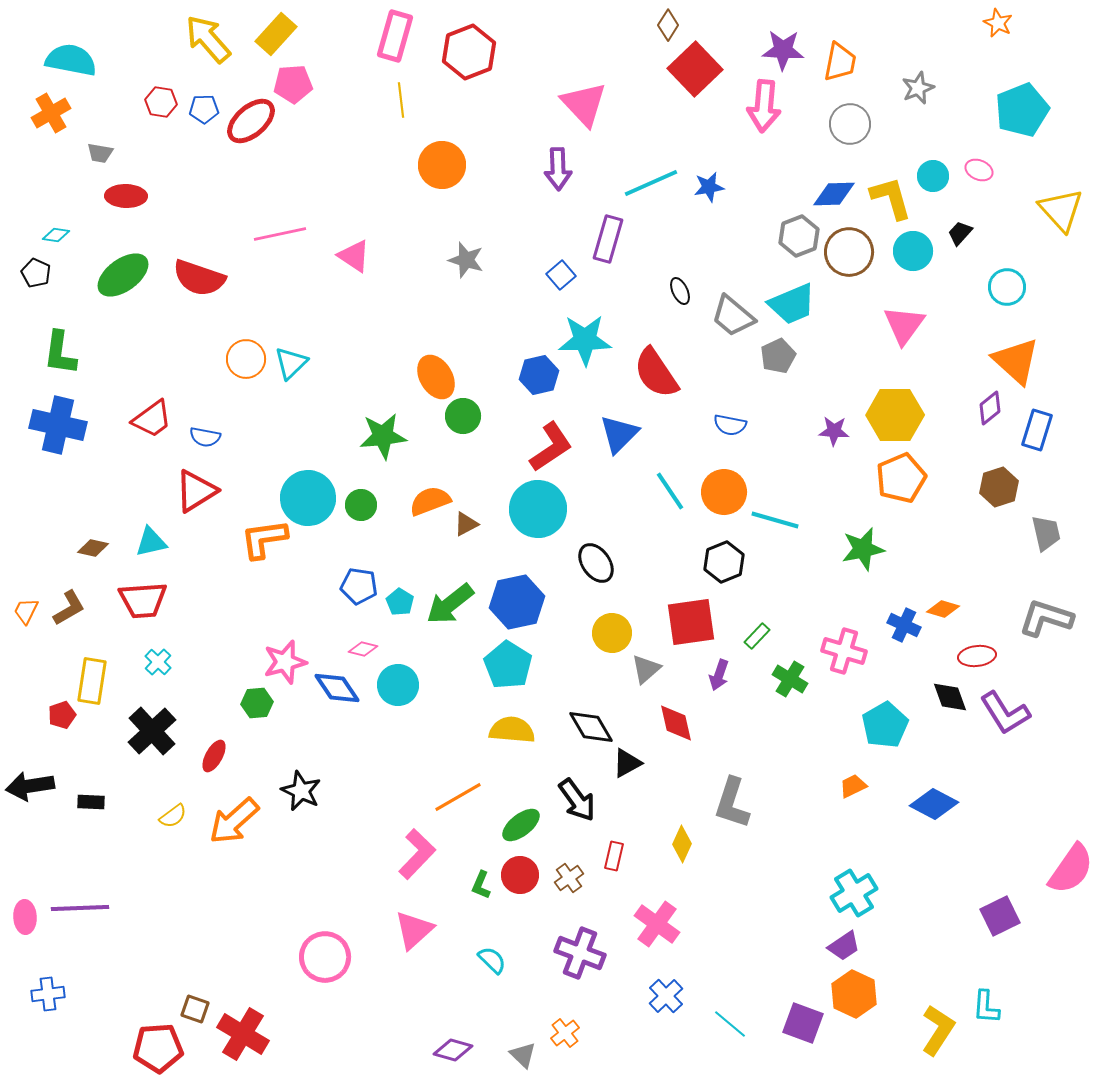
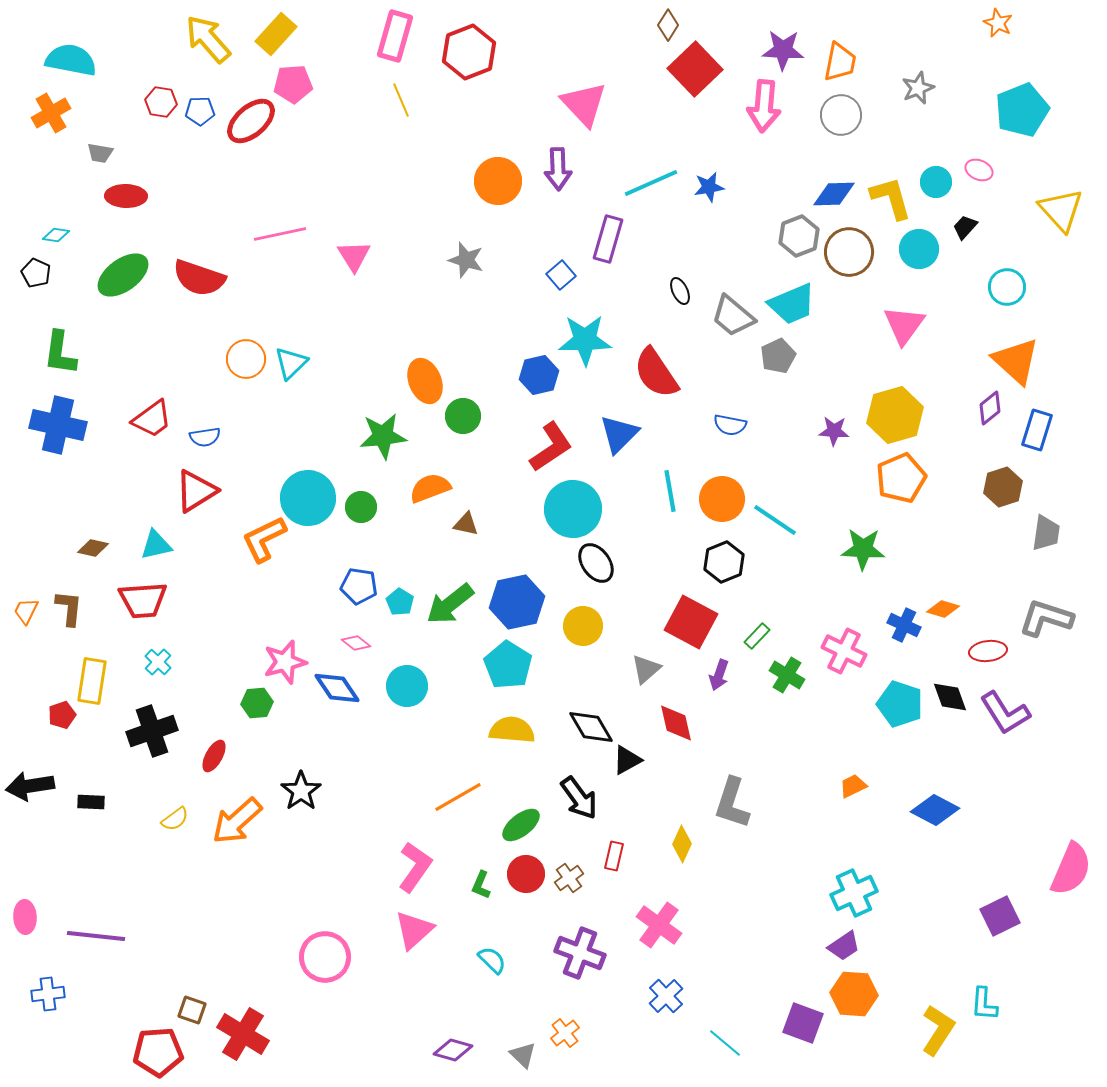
yellow line at (401, 100): rotated 16 degrees counterclockwise
blue pentagon at (204, 109): moved 4 px left, 2 px down
gray circle at (850, 124): moved 9 px left, 9 px up
orange circle at (442, 165): moved 56 px right, 16 px down
cyan circle at (933, 176): moved 3 px right, 6 px down
black trapezoid at (960, 233): moved 5 px right, 6 px up
cyan circle at (913, 251): moved 6 px right, 2 px up
pink triangle at (354, 256): rotated 24 degrees clockwise
orange ellipse at (436, 377): moved 11 px left, 4 px down; rotated 9 degrees clockwise
yellow hexagon at (895, 415): rotated 16 degrees counterclockwise
blue semicircle at (205, 437): rotated 20 degrees counterclockwise
brown hexagon at (999, 487): moved 4 px right
cyan line at (670, 491): rotated 24 degrees clockwise
orange circle at (724, 492): moved 2 px left, 7 px down
orange semicircle at (430, 501): moved 13 px up
green circle at (361, 505): moved 2 px down
cyan circle at (538, 509): moved 35 px right
cyan line at (775, 520): rotated 18 degrees clockwise
brown triangle at (466, 524): rotated 40 degrees clockwise
gray trapezoid at (1046, 533): rotated 21 degrees clockwise
orange L-shape at (264, 539): rotated 18 degrees counterclockwise
cyan triangle at (151, 542): moved 5 px right, 3 px down
green star at (863, 549): rotated 15 degrees clockwise
brown L-shape at (69, 608): rotated 54 degrees counterclockwise
red square at (691, 622): rotated 36 degrees clockwise
yellow circle at (612, 633): moved 29 px left, 7 px up
pink diamond at (363, 649): moved 7 px left, 6 px up; rotated 24 degrees clockwise
pink cross at (844, 651): rotated 9 degrees clockwise
red ellipse at (977, 656): moved 11 px right, 5 px up
green cross at (790, 679): moved 3 px left, 4 px up
cyan circle at (398, 685): moved 9 px right, 1 px down
cyan pentagon at (885, 725): moved 15 px right, 21 px up; rotated 24 degrees counterclockwise
black cross at (152, 731): rotated 24 degrees clockwise
black triangle at (627, 763): moved 3 px up
black star at (301, 791): rotated 12 degrees clockwise
black arrow at (577, 800): moved 2 px right, 2 px up
blue diamond at (934, 804): moved 1 px right, 6 px down
yellow semicircle at (173, 816): moved 2 px right, 3 px down
orange arrow at (234, 821): moved 3 px right
pink L-shape at (417, 854): moved 2 px left, 13 px down; rotated 9 degrees counterclockwise
pink semicircle at (1071, 869): rotated 12 degrees counterclockwise
red circle at (520, 875): moved 6 px right, 1 px up
cyan cross at (854, 893): rotated 6 degrees clockwise
purple line at (80, 908): moved 16 px right, 28 px down; rotated 8 degrees clockwise
pink cross at (657, 924): moved 2 px right, 1 px down
orange hexagon at (854, 994): rotated 21 degrees counterclockwise
cyan L-shape at (986, 1007): moved 2 px left, 3 px up
brown square at (195, 1009): moved 3 px left, 1 px down
cyan line at (730, 1024): moved 5 px left, 19 px down
red pentagon at (158, 1048): moved 4 px down
